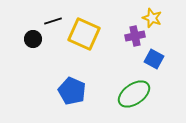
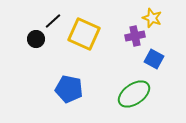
black line: rotated 24 degrees counterclockwise
black circle: moved 3 px right
blue pentagon: moved 3 px left, 2 px up; rotated 12 degrees counterclockwise
